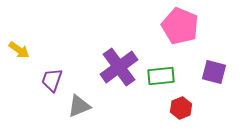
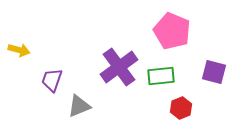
pink pentagon: moved 8 px left, 5 px down
yellow arrow: rotated 20 degrees counterclockwise
